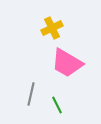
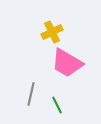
yellow cross: moved 4 px down
